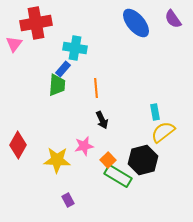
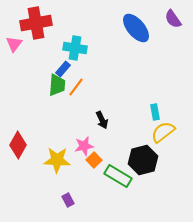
blue ellipse: moved 5 px down
orange line: moved 20 px left, 1 px up; rotated 42 degrees clockwise
orange square: moved 14 px left
